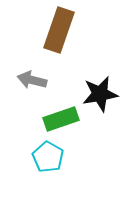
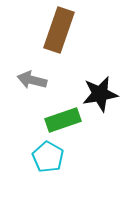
green rectangle: moved 2 px right, 1 px down
